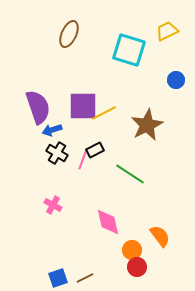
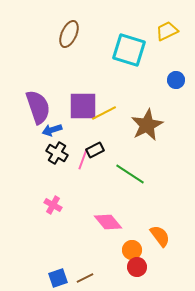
pink diamond: rotated 28 degrees counterclockwise
